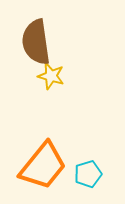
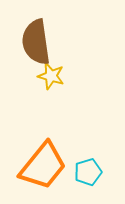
cyan pentagon: moved 2 px up
